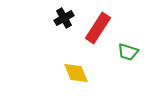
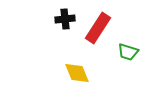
black cross: moved 1 px right, 1 px down; rotated 24 degrees clockwise
yellow diamond: moved 1 px right
